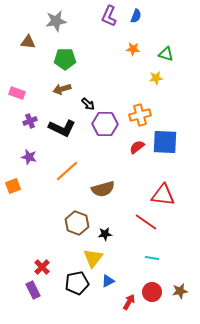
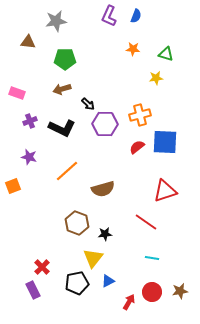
red triangle: moved 2 px right, 4 px up; rotated 25 degrees counterclockwise
